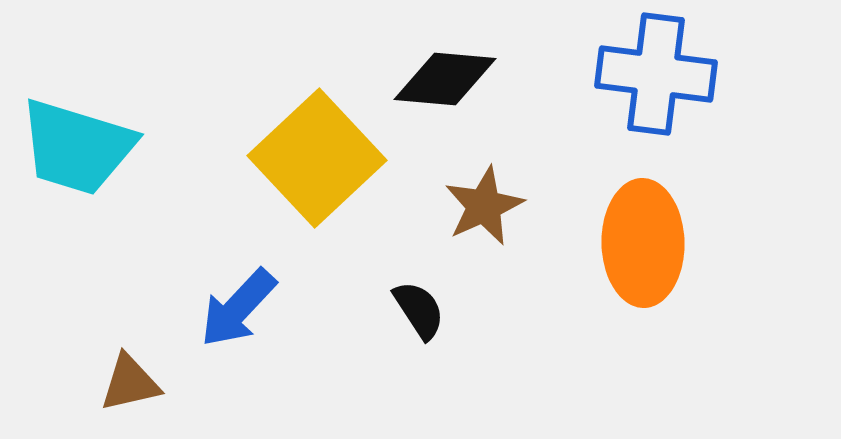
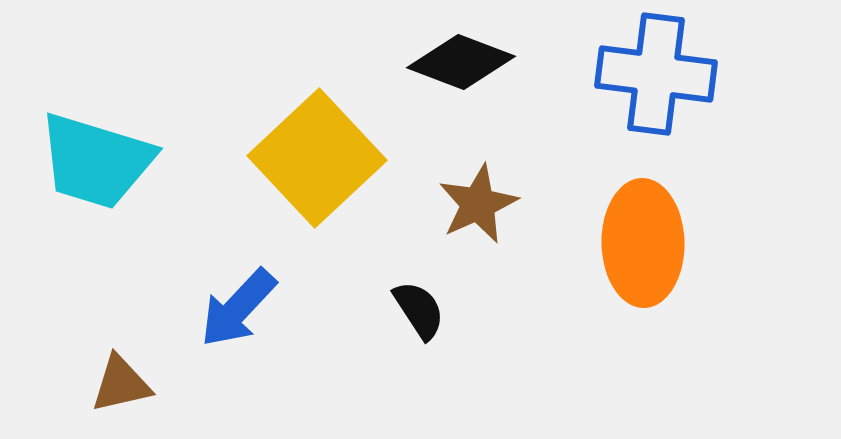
black diamond: moved 16 px right, 17 px up; rotated 16 degrees clockwise
cyan trapezoid: moved 19 px right, 14 px down
brown star: moved 6 px left, 2 px up
brown triangle: moved 9 px left, 1 px down
